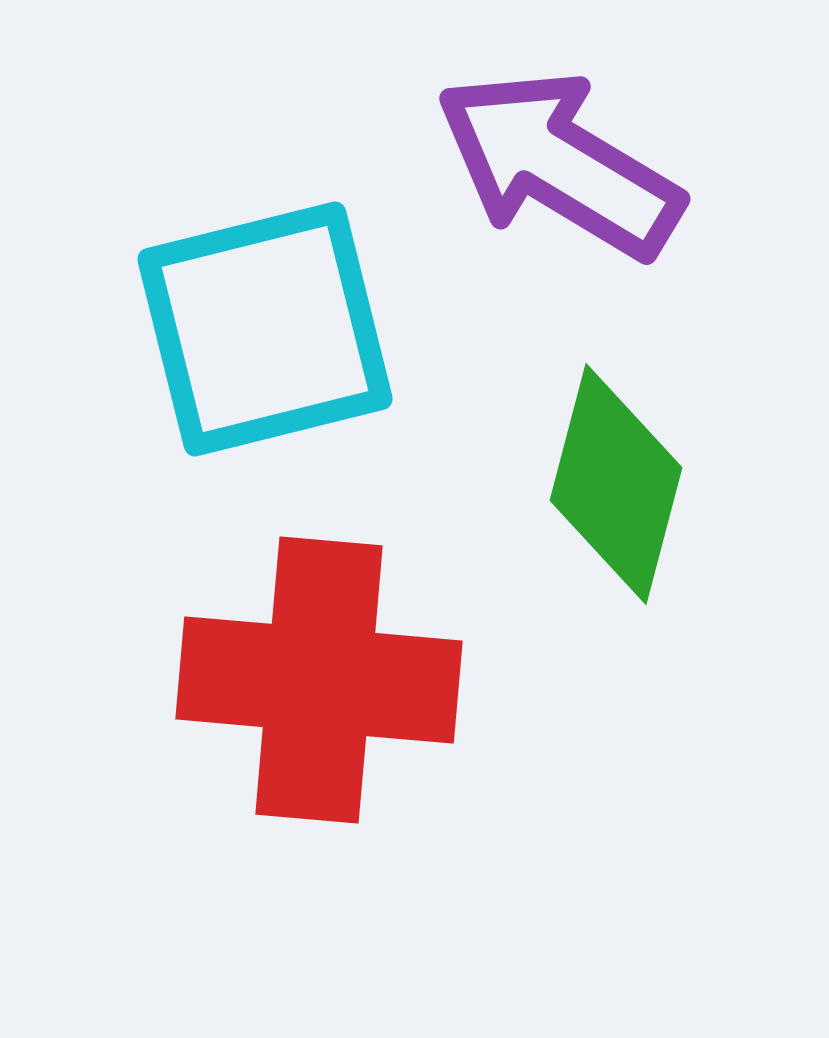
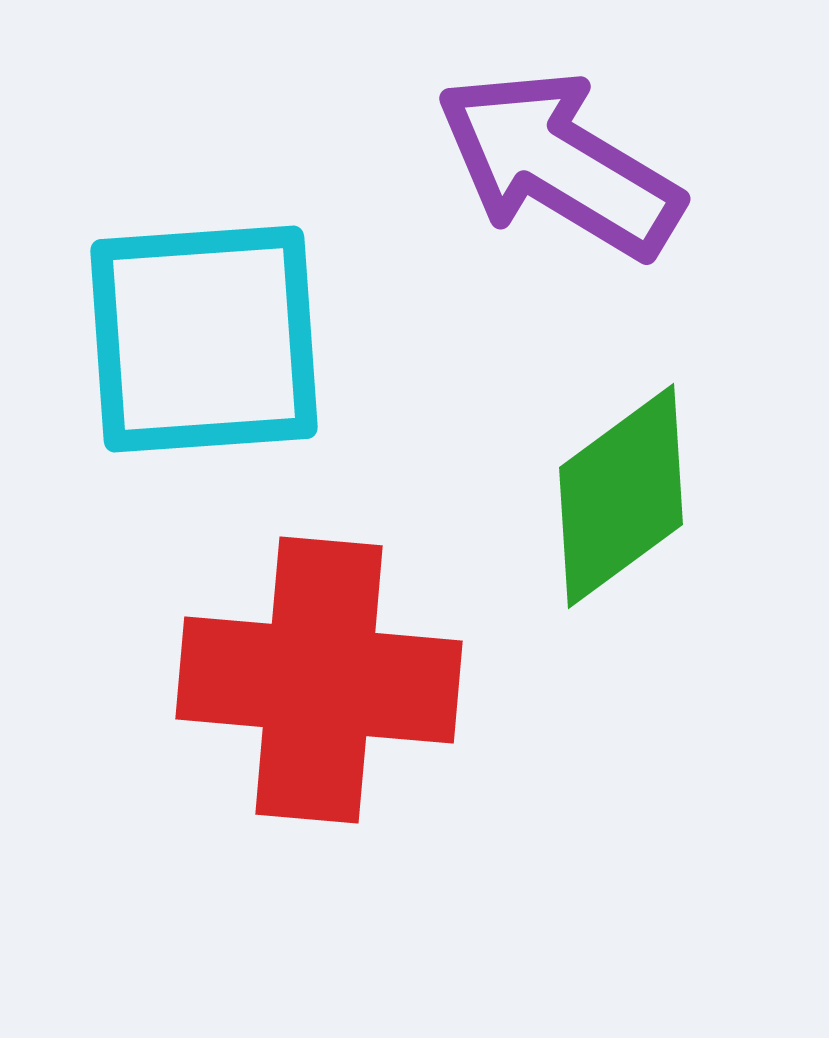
cyan square: moved 61 px left, 10 px down; rotated 10 degrees clockwise
green diamond: moved 5 px right, 12 px down; rotated 39 degrees clockwise
